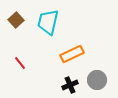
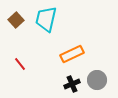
cyan trapezoid: moved 2 px left, 3 px up
red line: moved 1 px down
black cross: moved 2 px right, 1 px up
